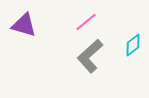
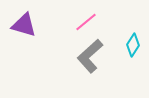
cyan diamond: rotated 20 degrees counterclockwise
